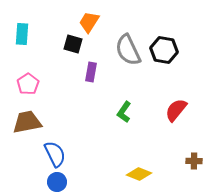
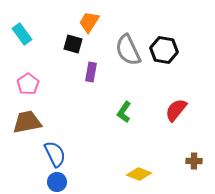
cyan rectangle: rotated 40 degrees counterclockwise
